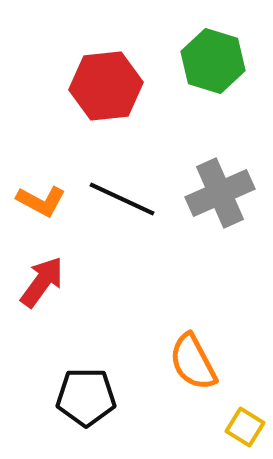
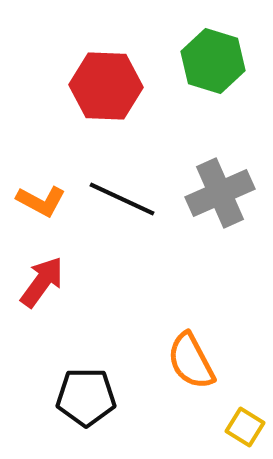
red hexagon: rotated 8 degrees clockwise
orange semicircle: moved 2 px left, 1 px up
